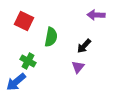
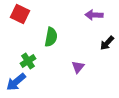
purple arrow: moved 2 px left
red square: moved 4 px left, 7 px up
black arrow: moved 23 px right, 3 px up
green cross: rotated 28 degrees clockwise
